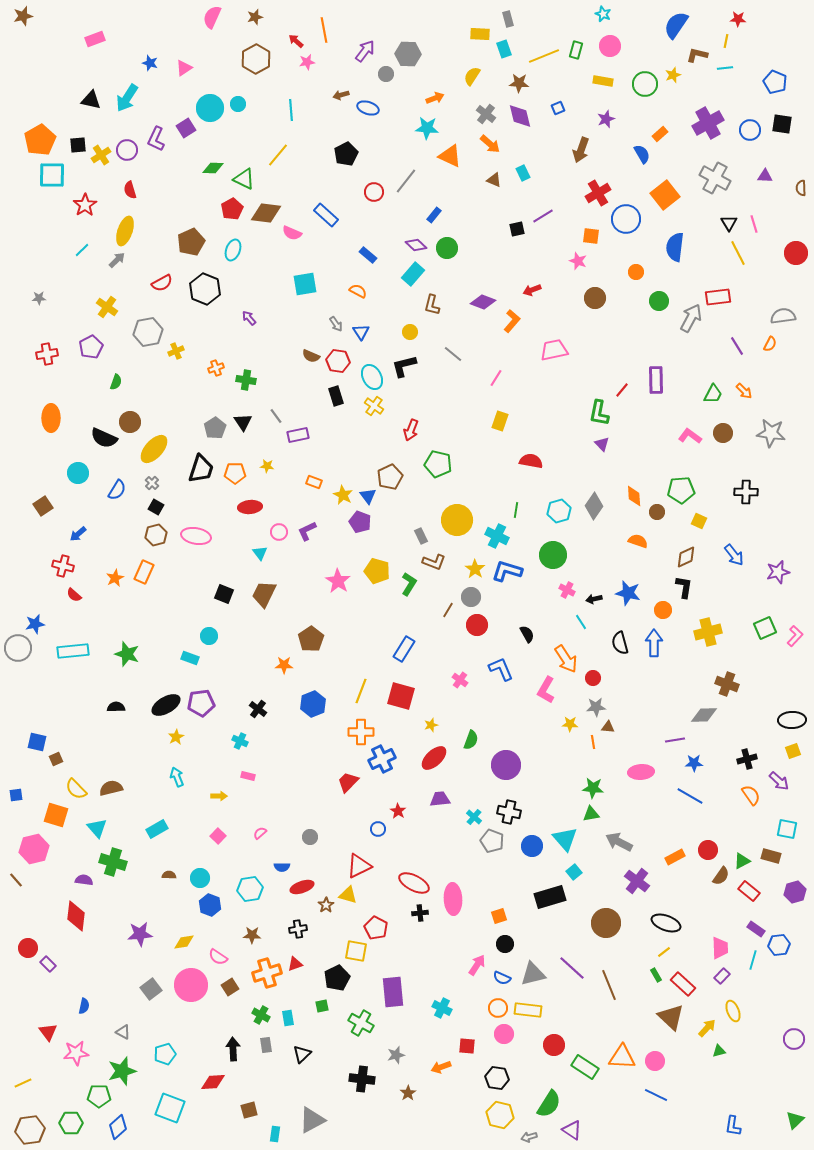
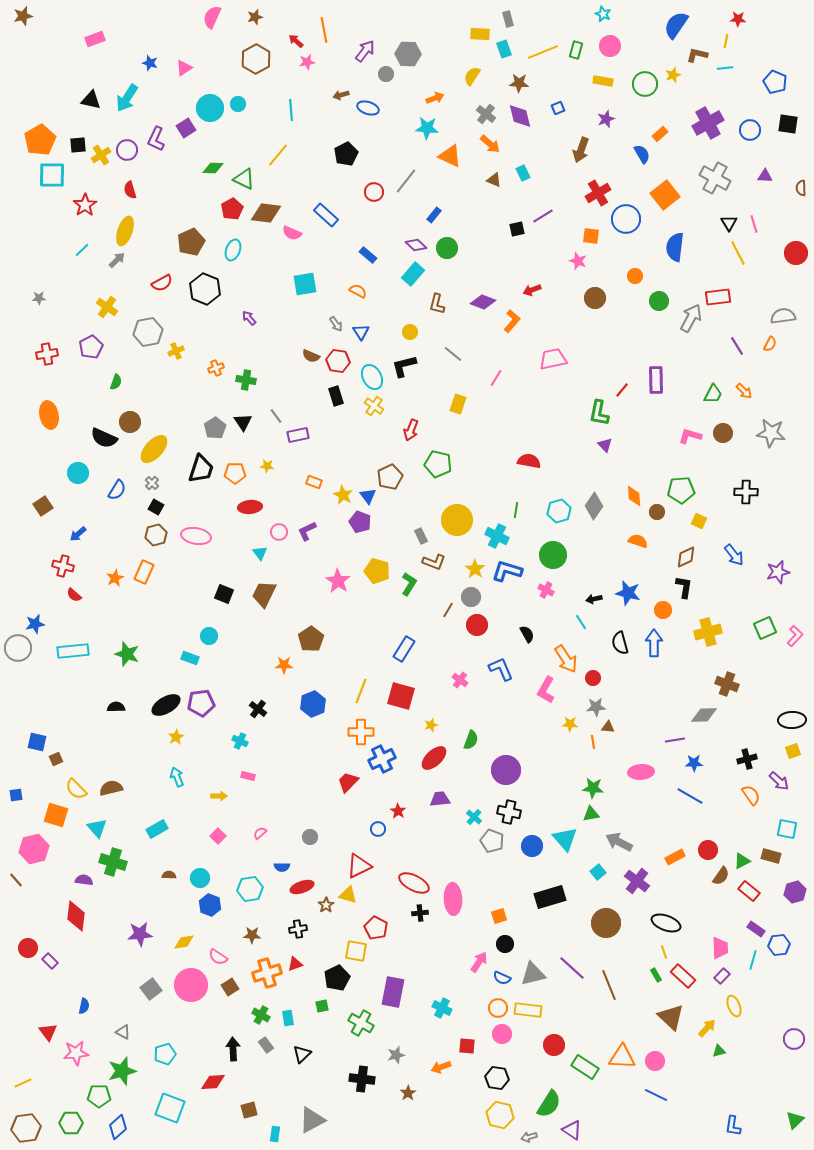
yellow line at (544, 56): moved 1 px left, 4 px up
black square at (782, 124): moved 6 px right
orange circle at (636, 272): moved 1 px left, 4 px down
brown L-shape at (432, 305): moved 5 px right, 1 px up
pink trapezoid at (554, 350): moved 1 px left, 9 px down
orange ellipse at (51, 418): moved 2 px left, 3 px up; rotated 12 degrees counterclockwise
yellow rectangle at (500, 421): moved 42 px left, 17 px up
pink L-shape at (690, 436): rotated 20 degrees counterclockwise
purple triangle at (602, 444): moved 3 px right, 1 px down
red semicircle at (531, 461): moved 2 px left
pink cross at (567, 590): moved 21 px left
purple circle at (506, 765): moved 5 px down
cyan square at (574, 872): moved 24 px right
yellow line at (664, 952): rotated 72 degrees counterclockwise
purple rectangle at (48, 964): moved 2 px right, 3 px up
pink arrow at (477, 965): moved 2 px right, 3 px up
red rectangle at (683, 984): moved 8 px up
purple rectangle at (393, 992): rotated 16 degrees clockwise
yellow ellipse at (733, 1011): moved 1 px right, 5 px up
pink circle at (504, 1034): moved 2 px left
gray rectangle at (266, 1045): rotated 28 degrees counterclockwise
brown hexagon at (30, 1130): moved 4 px left, 2 px up
